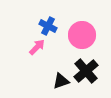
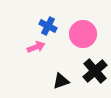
pink circle: moved 1 px right, 1 px up
pink arrow: moved 1 px left; rotated 24 degrees clockwise
black cross: moved 9 px right
